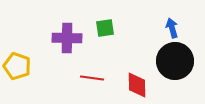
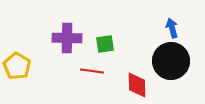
green square: moved 16 px down
black circle: moved 4 px left
yellow pentagon: rotated 12 degrees clockwise
red line: moved 7 px up
